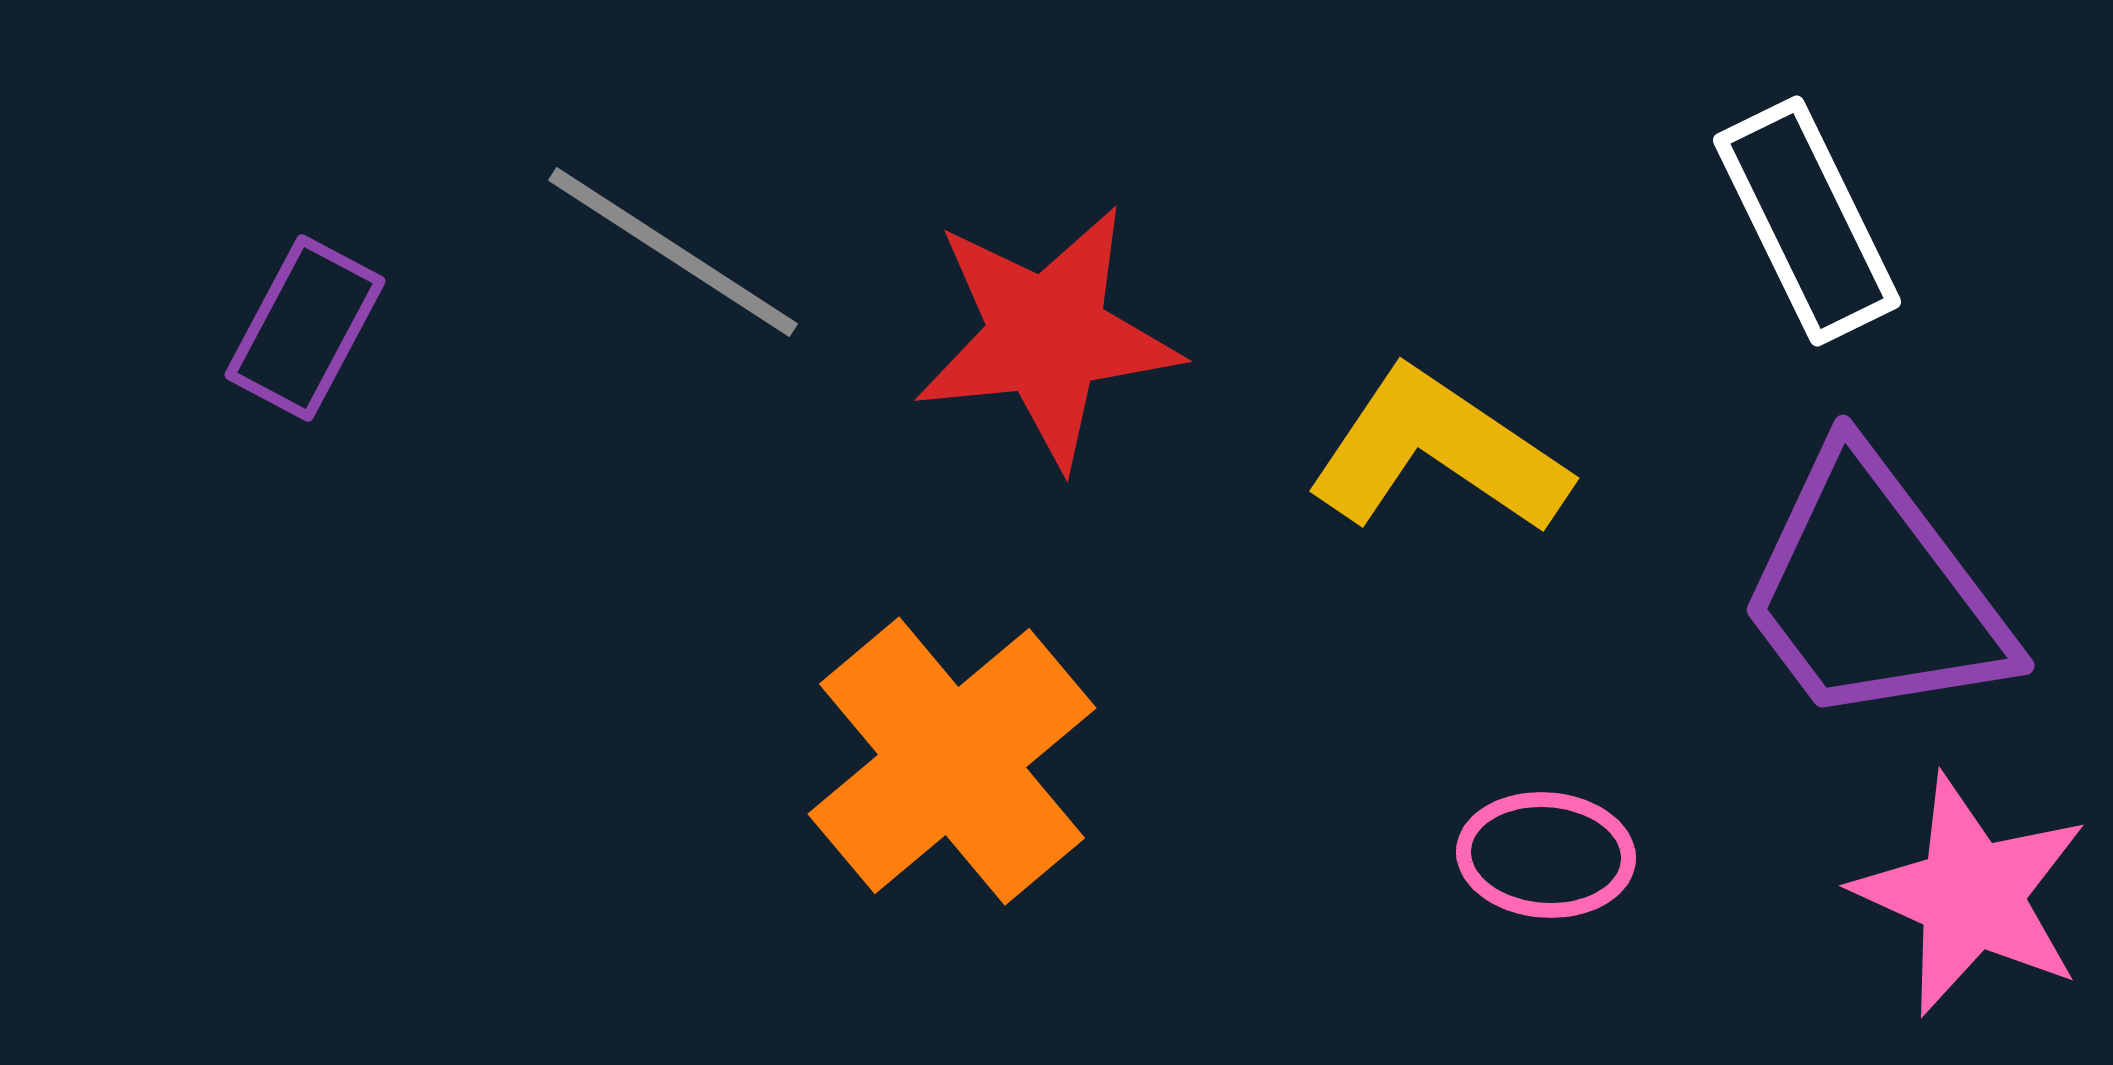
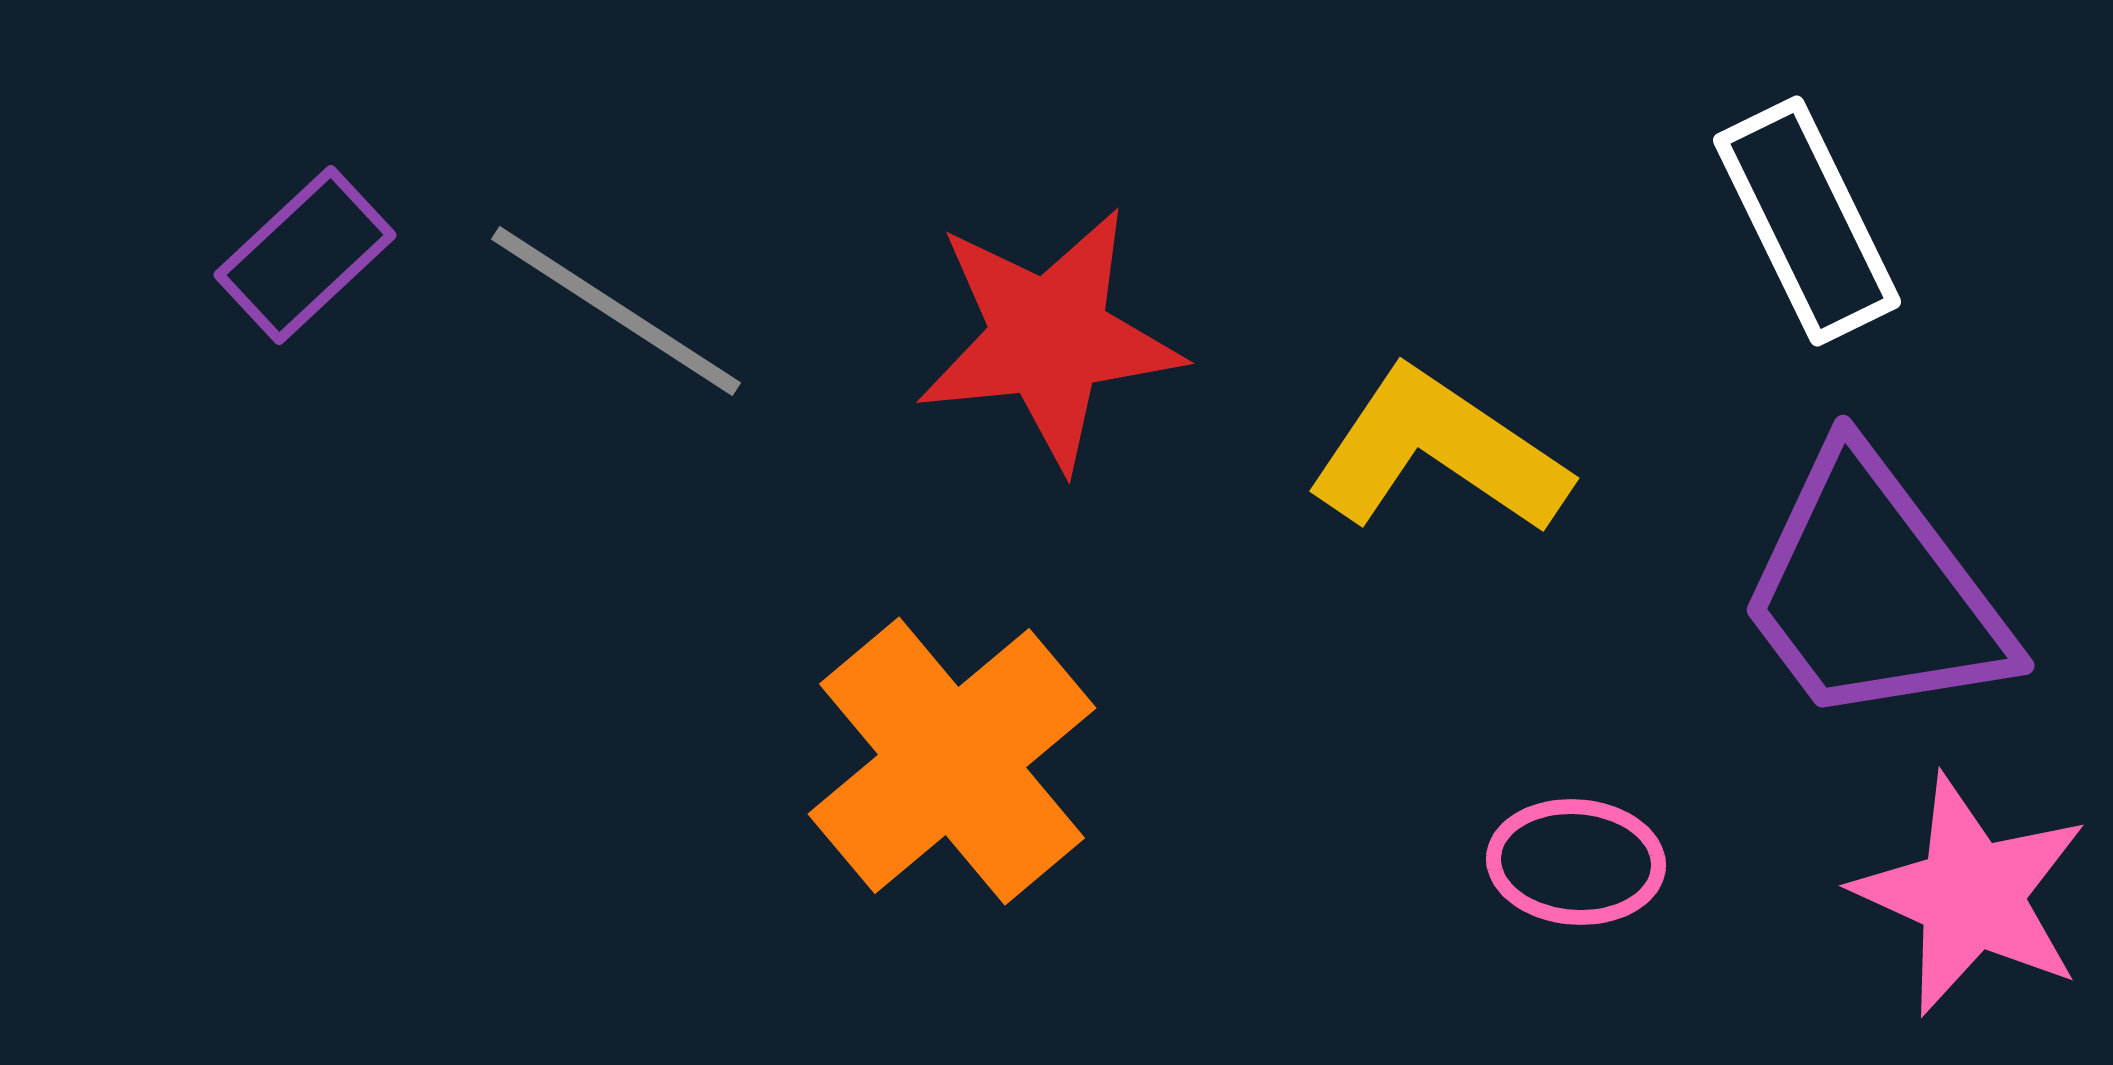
gray line: moved 57 px left, 59 px down
purple rectangle: moved 73 px up; rotated 19 degrees clockwise
red star: moved 2 px right, 2 px down
pink ellipse: moved 30 px right, 7 px down
